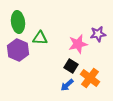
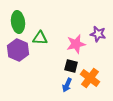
purple star: rotated 21 degrees clockwise
pink star: moved 2 px left
black square: rotated 16 degrees counterclockwise
blue arrow: rotated 24 degrees counterclockwise
